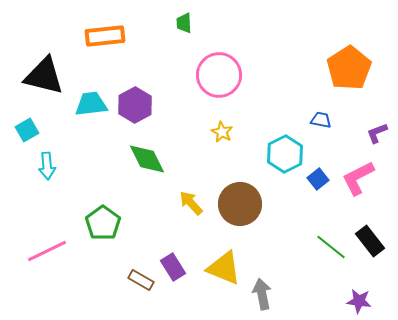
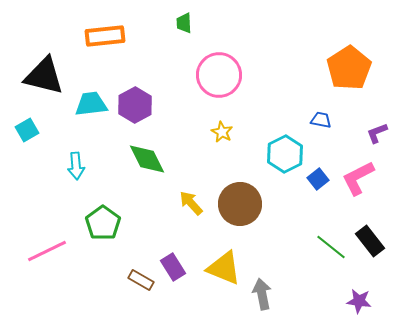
cyan arrow: moved 29 px right
